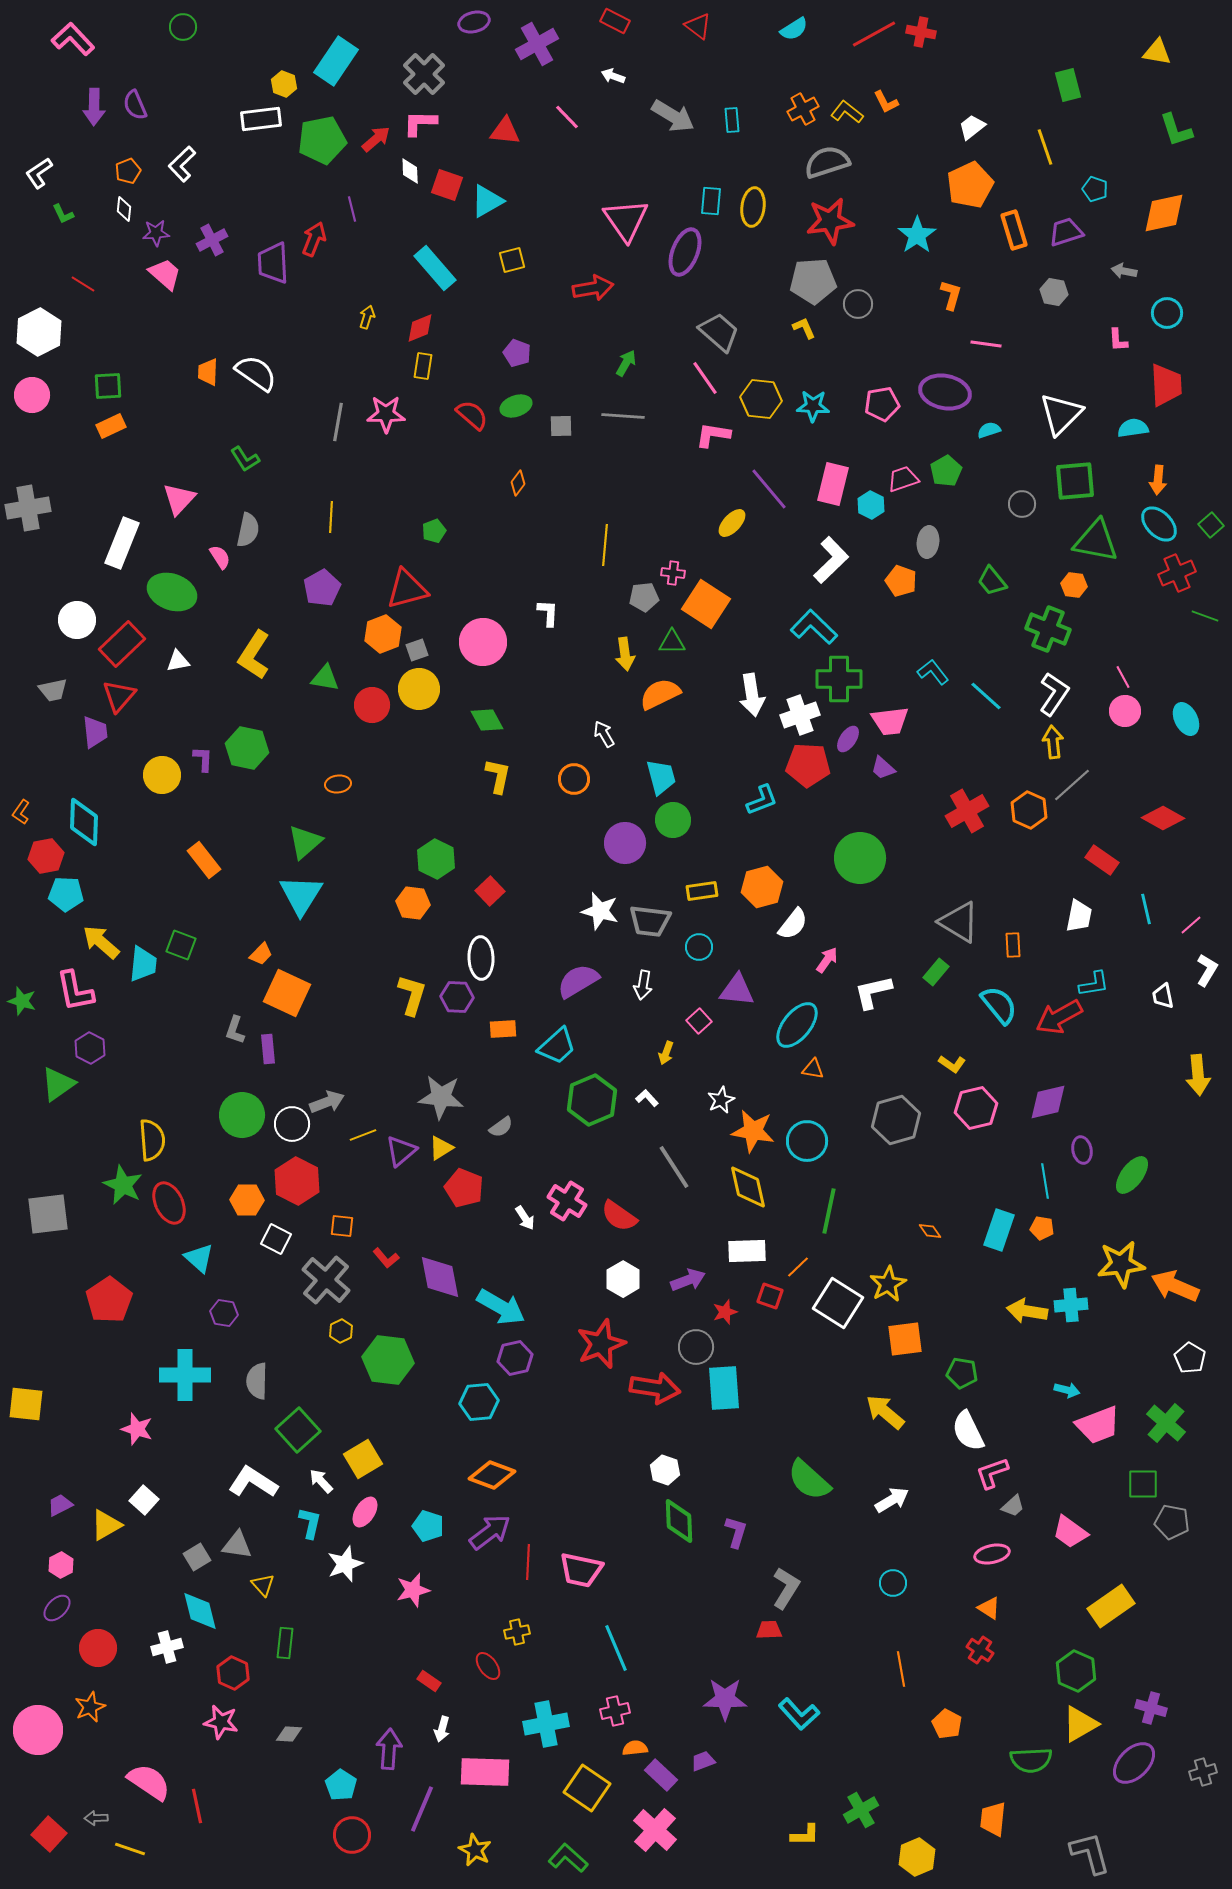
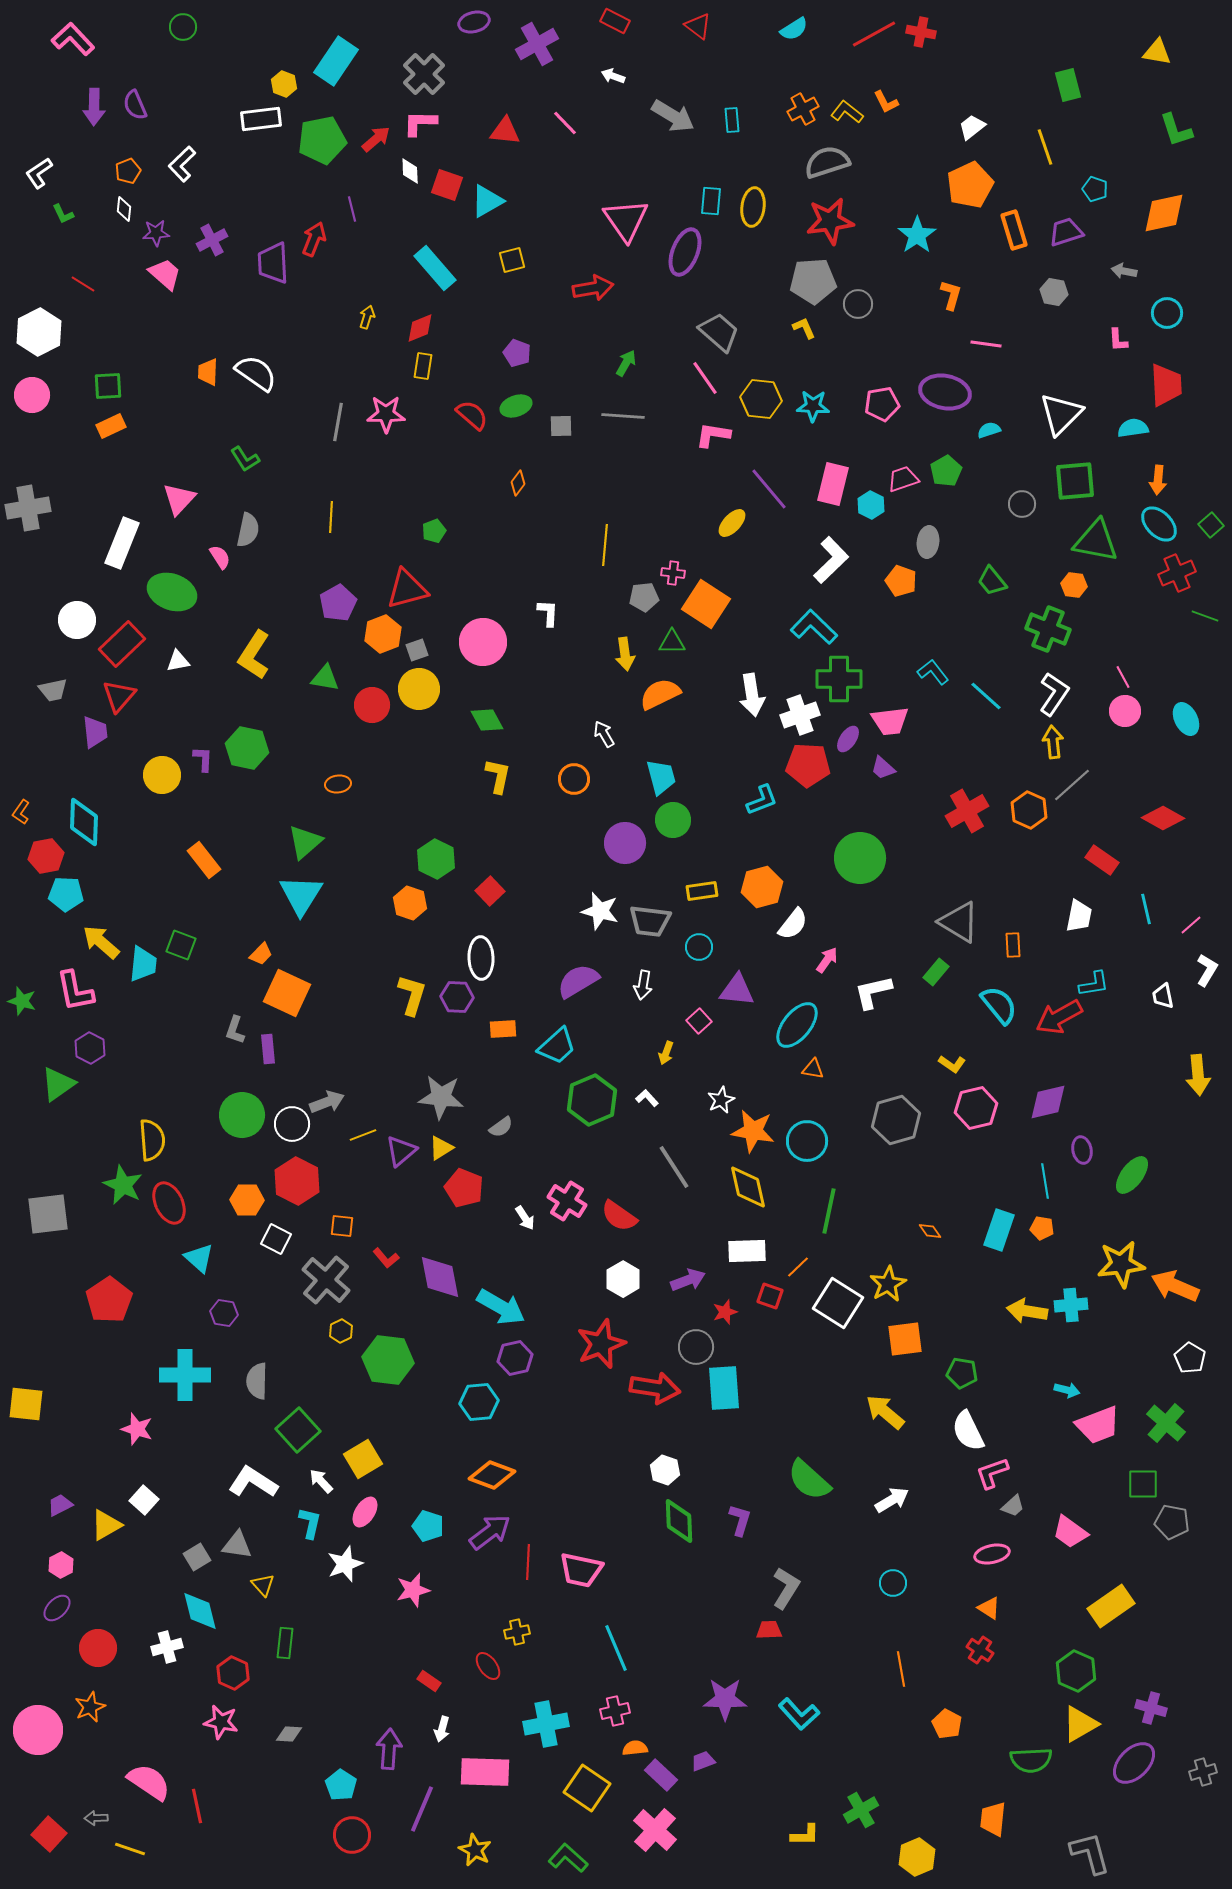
pink line at (567, 117): moved 2 px left, 6 px down
purple pentagon at (322, 588): moved 16 px right, 15 px down
orange hexagon at (413, 903): moved 3 px left; rotated 12 degrees clockwise
purple L-shape at (736, 1532): moved 4 px right, 12 px up
